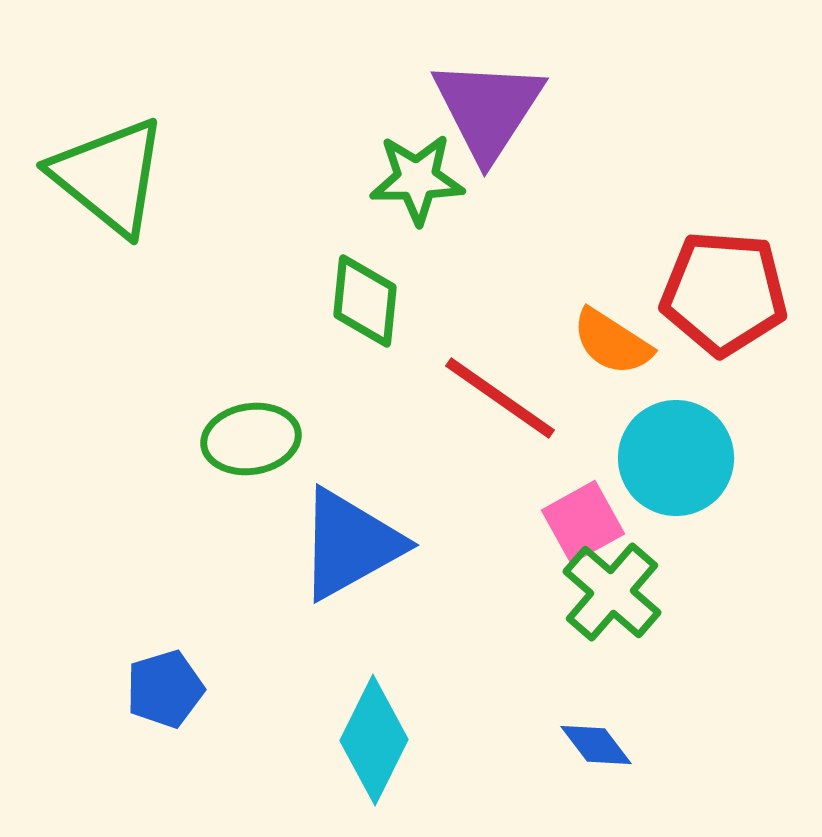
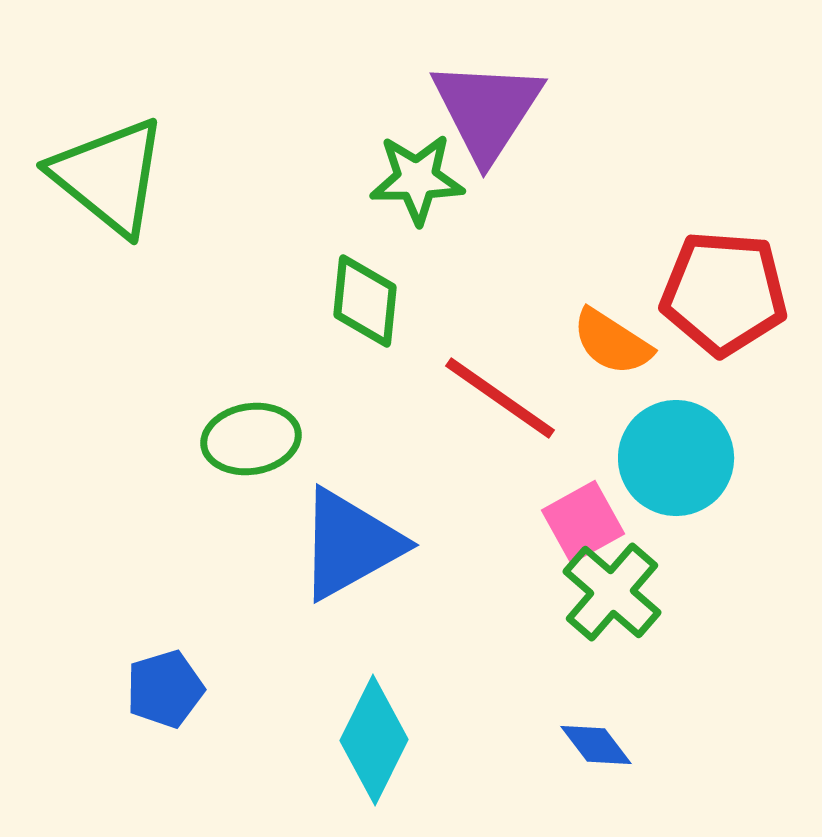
purple triangle: moved 1 px left, 1 px down
